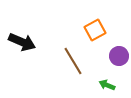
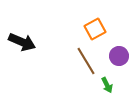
orange square: moved 1 px up
brown line: moved 13 px right
green arrow: rotated 140 degrees counterclockwise
